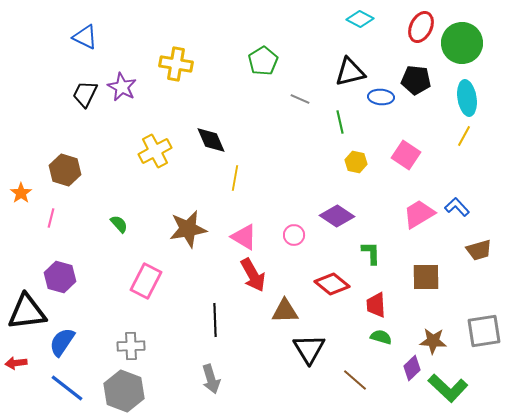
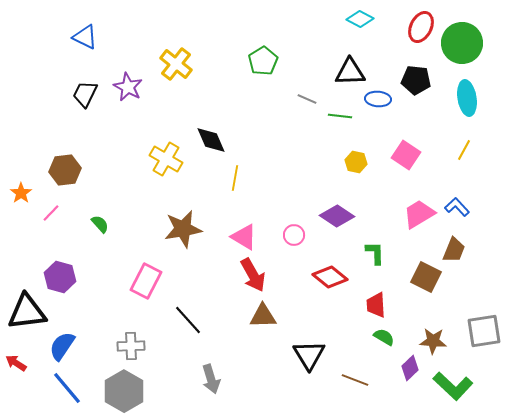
yellow cross at (176, 64): rotated 28 degrees clockwise
black triangle at (350, 72): rotated 12 degrees clockwise
purple star at (122, 87): moved 6 px right
blue ellipse at (381, 97): moved 3 px left, 2 px down
gray line at (300, 99): moved 7 px right
green line at (340, 122): moved 6 px up; rotated 70 degrees counterclockwise
yellow line at (464, 136): moved 14 px down
yellow cross at (155, 151): moved 11 px right, 8 px down; rotated 32 degrees counterclockwise
brown hexagon at (65, 170): rotated 24 degrees counterclockwise
pink line at (51, 218): moved 5 px up; rotated 30 degrees clockwise
green semicircle at (119, 224): moved 19 px left
brown star at (188, 229): moved 5 px left
brown trapezoid at (479, 250): moved 25 px left; rotated 52 degrees counterclockwise
green L-shape at (371, 253): moved 4 px right
brown square at (426, 277): rotated 28 degrees clockwise
red diamond at (332, 284): moved 2 px left, 7 px up
brown triangle at (285, 311): moved 22 px left, 5 px down
black line at (215, 320): moved 27 px left; rotated 40 degrees counterclockwise
green semicircle at (381, 337): moved 3 px right; rotated 15 degrees clockwise
blue semicircle at (62, 342): moved 4 px down
black triangle at (309, 349): moved 6 px down
red arrow at (16, 363): rotated 40 degrees clockwise
purple diamond at (412, 368): moved 2 px left
brown line at (355, 380): rotated 20 degrees counterclockwise
blue line at (67, 388): rotated 12 degrees clockwise
green L-shape at (448, 388): moved 5 px right, 2 px up
gray hexagon at (124, 391): rotated 9 degrees clockwise
